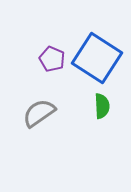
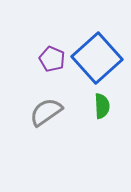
blue square: rotated 15 degrees clockwise
gray semicircle: moved 7 px right, 1 px up
